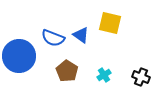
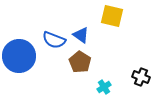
yellow square: moved 2 px right, 7 px up
blue semicircle: moved 1 px right, 2 px down
brown pentagon: moved 13 px right, 9 px up
cyan cross: moved 12 px down
